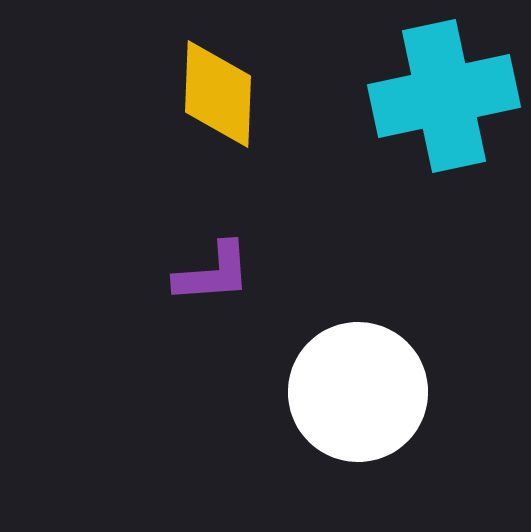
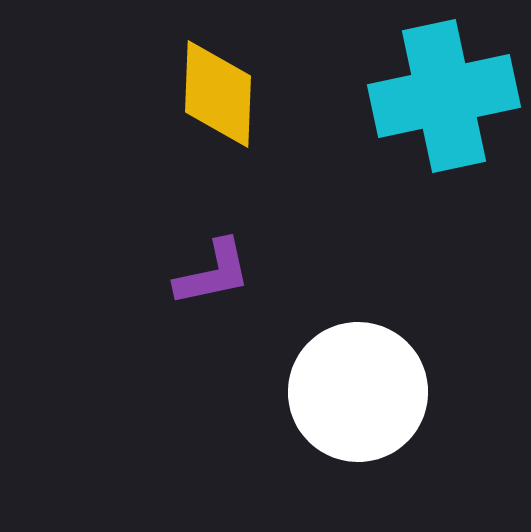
purple L-shape: rotated 8 degrees counterclockwise
